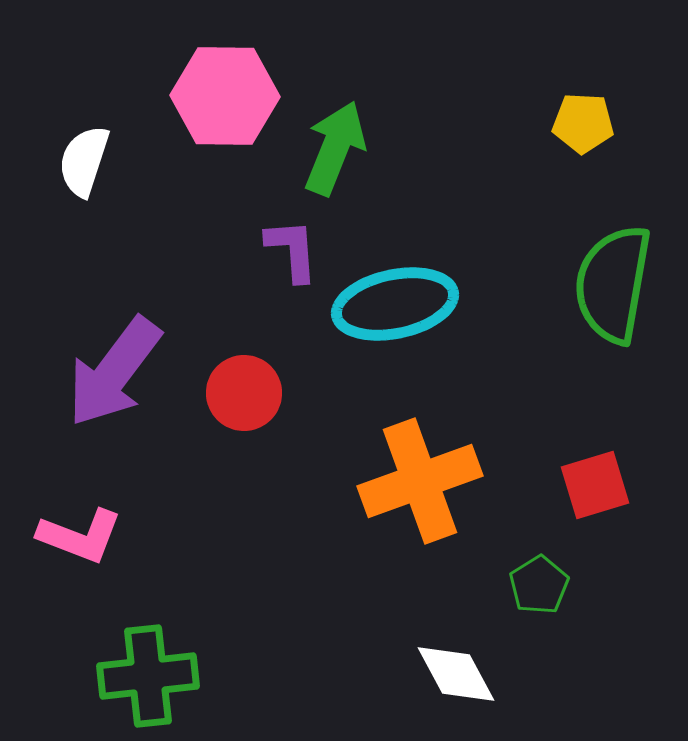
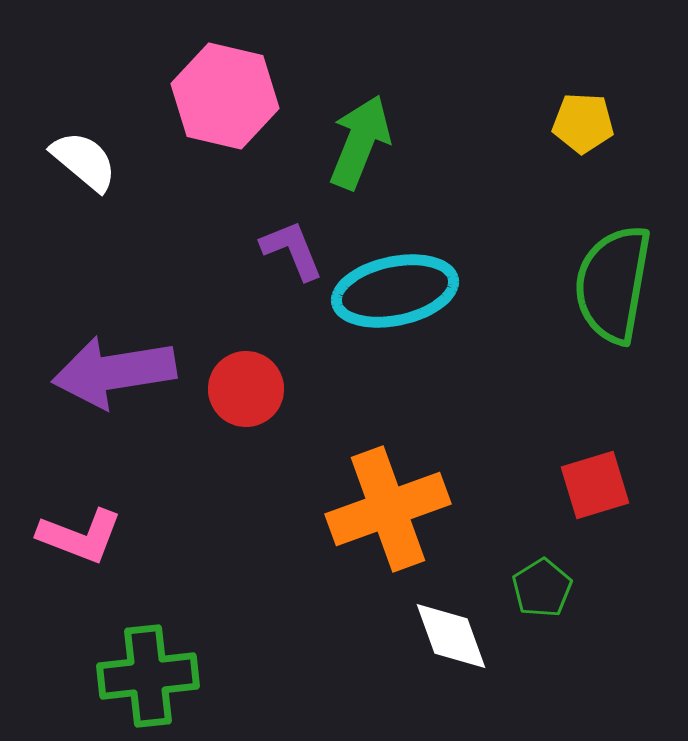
pink hexagon: rotated 12 degrees clockwise
green arrow: moved 25 px right, 6 px up
white semicircle: rotated 112 degrees clockwise
purple L-shape: rotated 18 degrees counterclockwise
cyan ellipse: moved 13 px up
purple arrow: rotated 44 degrees clockwise
red circle: moved 2 px right, 4 px up
orange cross: moved 32 px left, 28 px down
green pentagon: moved 3 px right, 3 px down
white diamond: moved 5 px left, 38 px up; rotated 8 degrees clockwise
